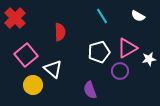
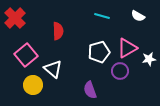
cyan line: rotated 42 degrees counterclockwise
red semicircle: moved 2 px left, 1 px up
